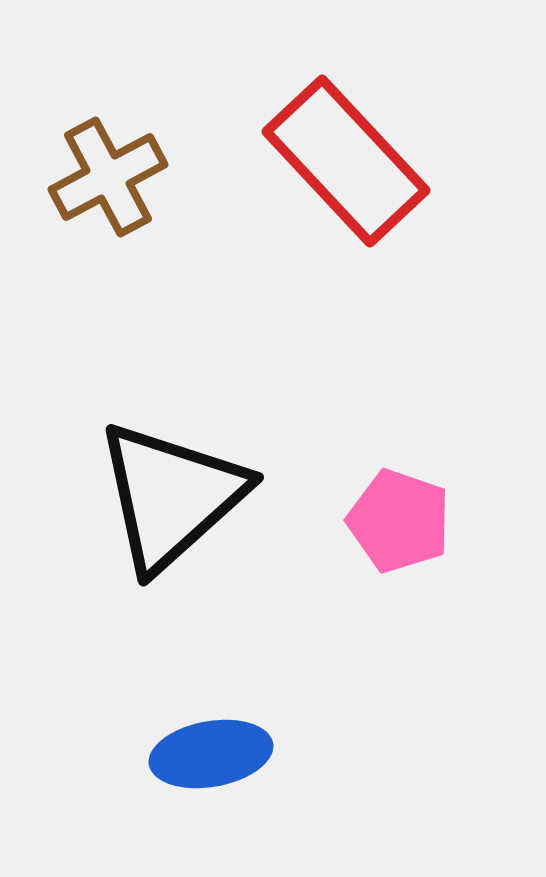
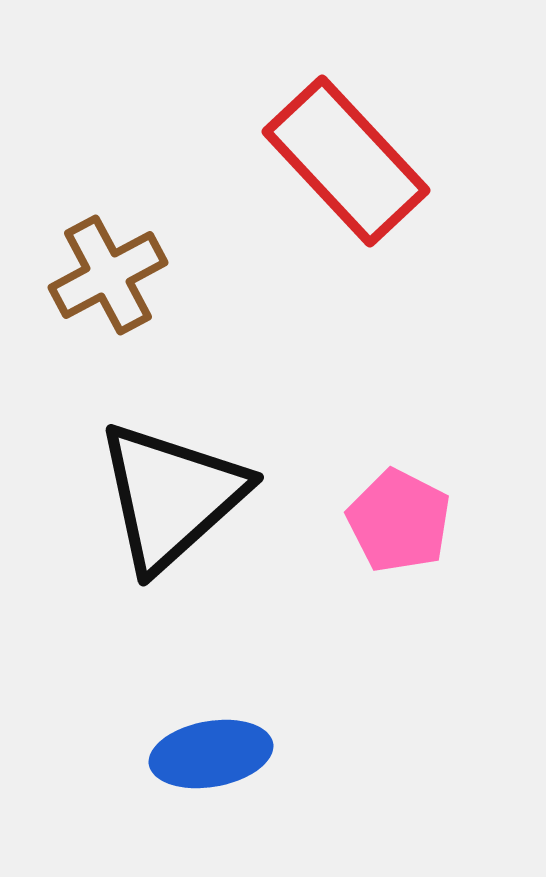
brown cross: moved 98 px down
pink pentagon: rotated 8 degrees clockwise
